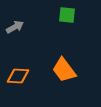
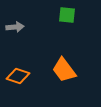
gray arrow: rotated 24 degrees clockwise
orange diamond: rotated 15 degrees clockwise
